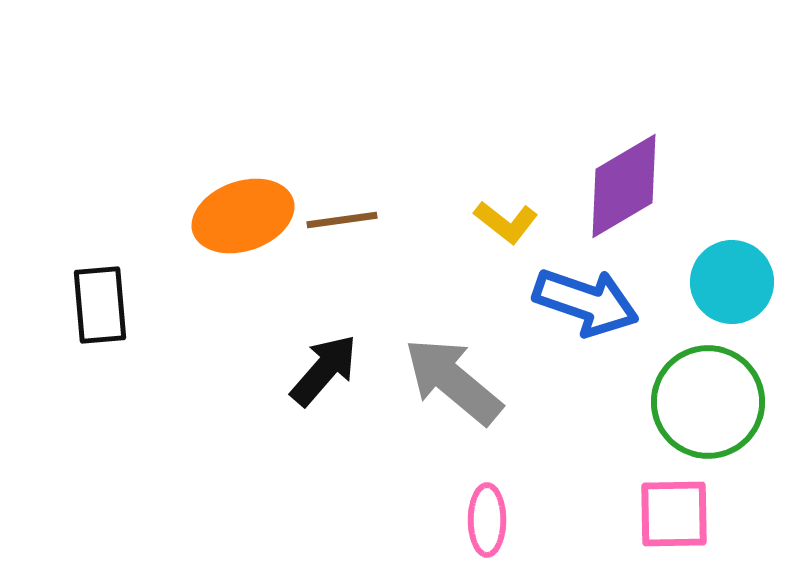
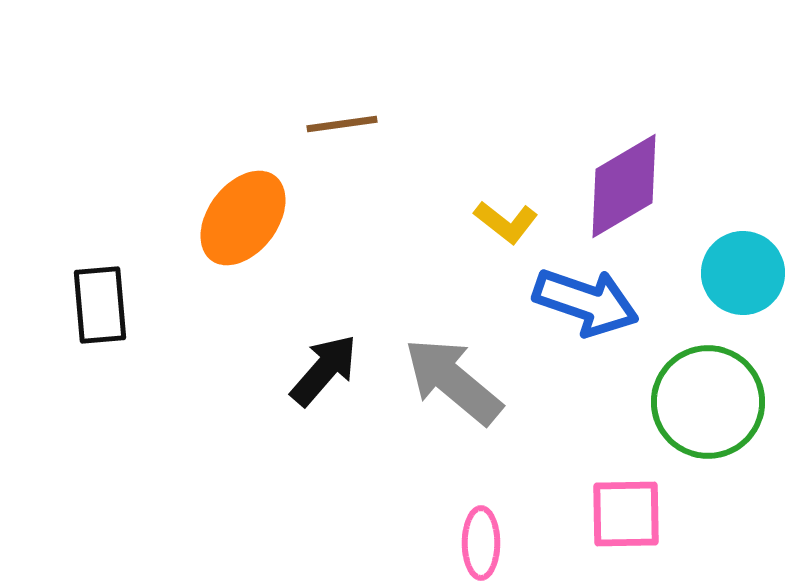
orange ellipse: moved 2 px down; rotated 34 degrees counterclockwise
brown line: moved 96 px up
cyan circle: moved 11 px right, 9 px up
pink square: moved 48 px left
pink ellipse: moved 6 px left, 23 px down
